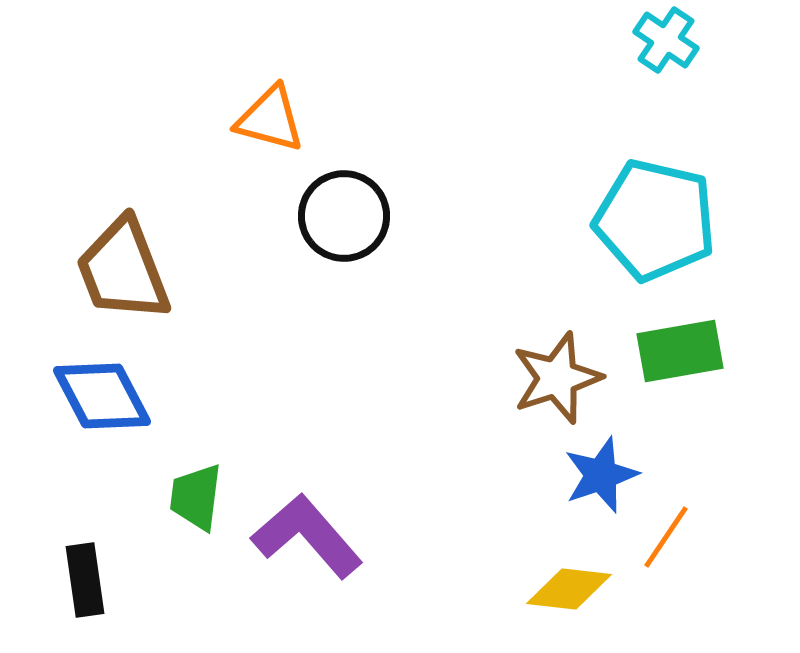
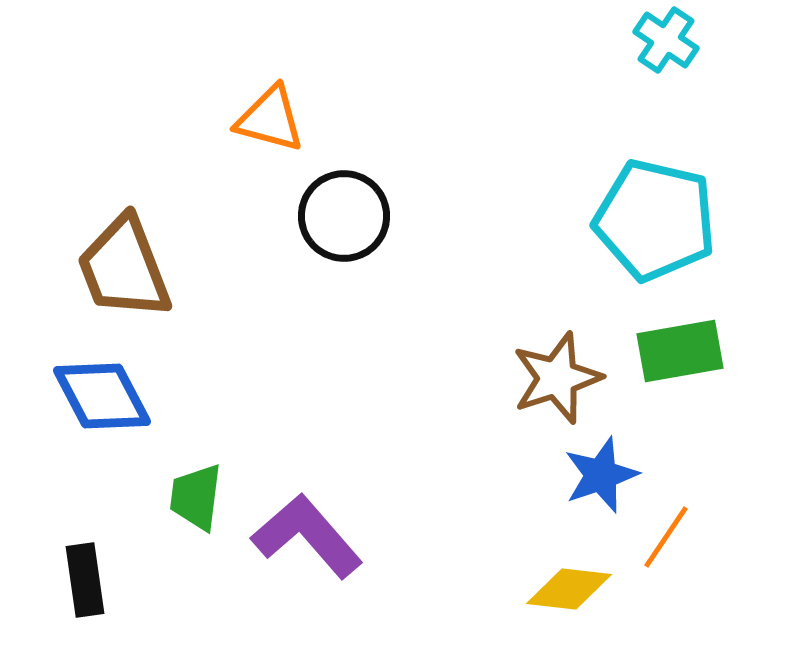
brown trapezoid: moved 1 px right, 2 px up
